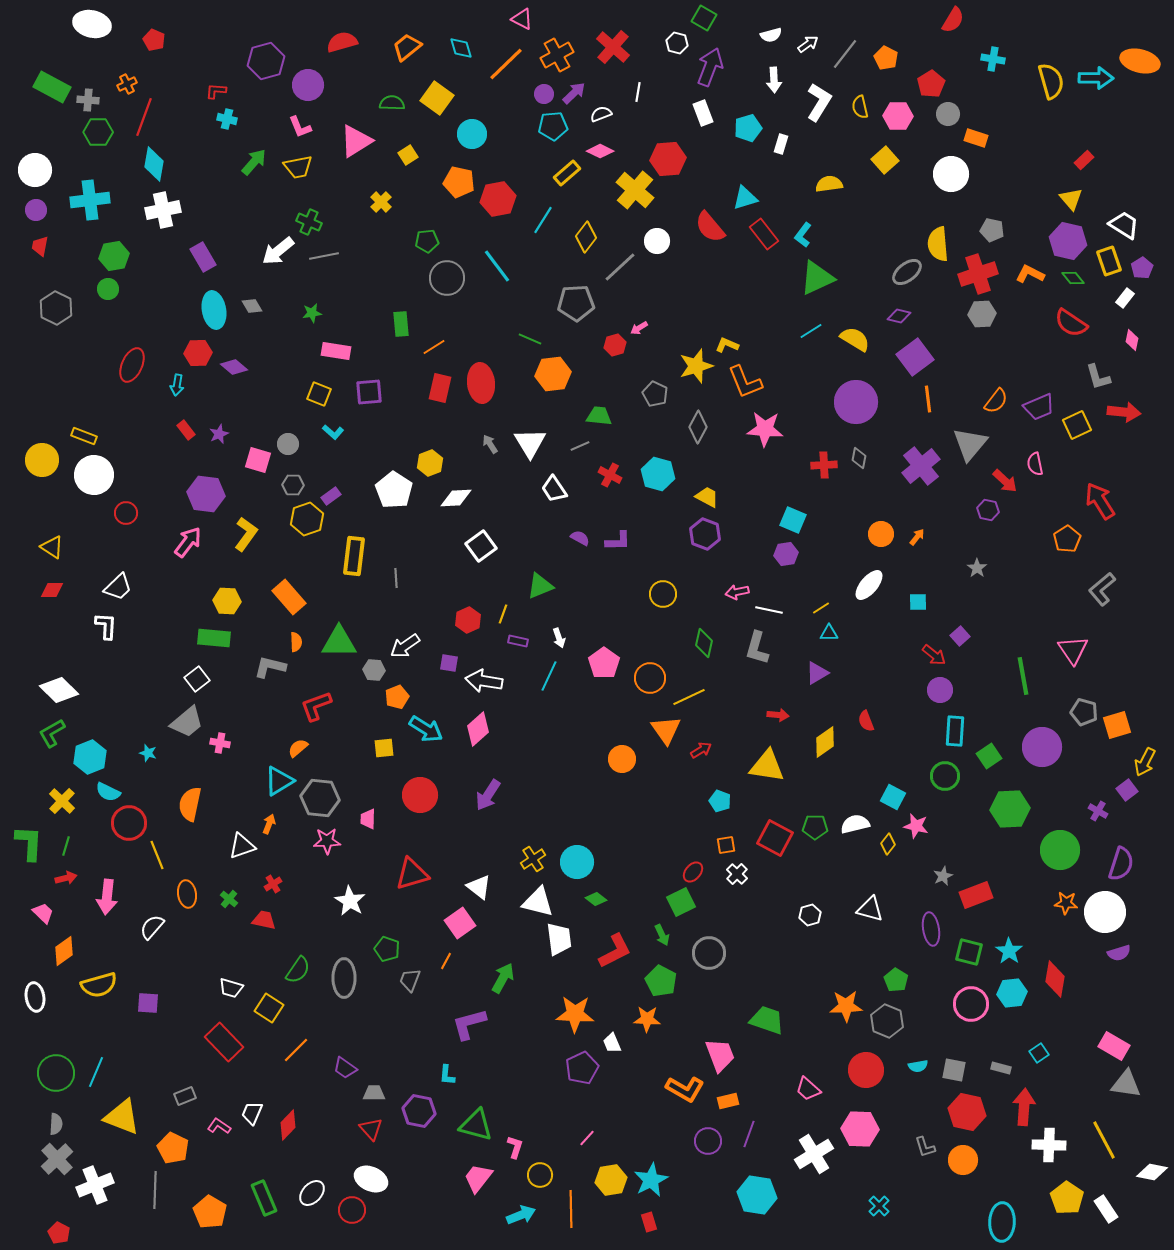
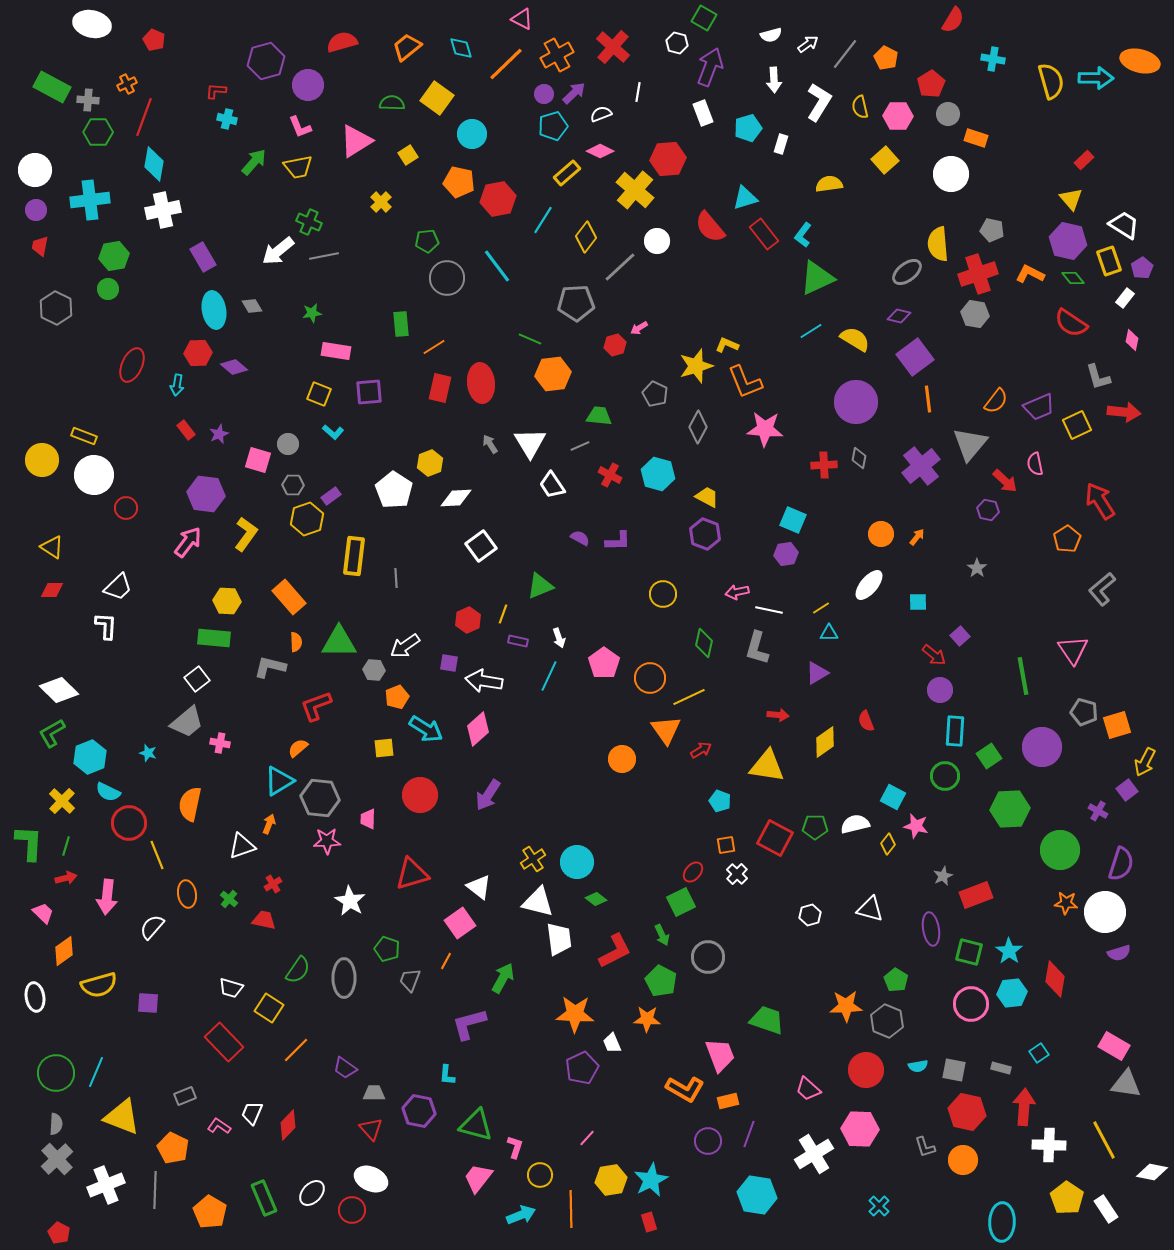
cyan pentagon at (553, 126): rotated 12 degrees counterclockwise
gray hexagon at (982, 314): moved 7 px left; rotated 12 degrees clockwise
white trapezoid at (554, 489): moved 2 px left, 4 px up
red circle at (126, 513): moved 5 px up
gray circle at (709, 953): moved 1 px left, 4 px down
white cross at (95, 1185): moved 11 px right
